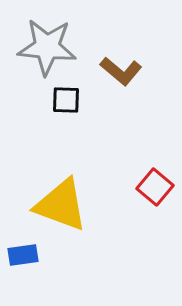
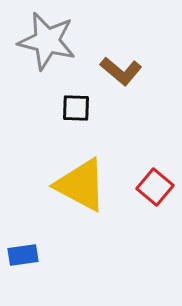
gray star: moved 6 px up; rotated 8 degrees clockwise
black square: moved 10 px right, 8 px down
yellow triangle: moved 20 px right, 20 px up; rotated 8 degrees clockwise
